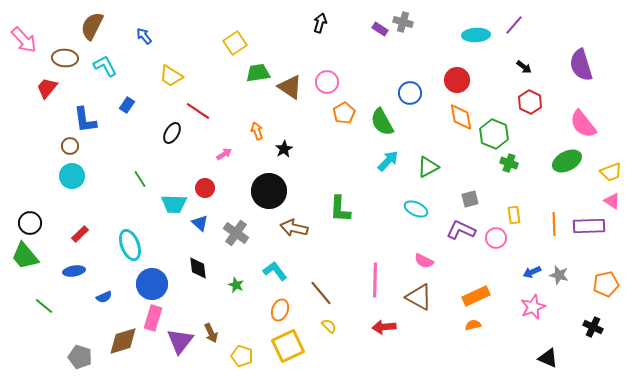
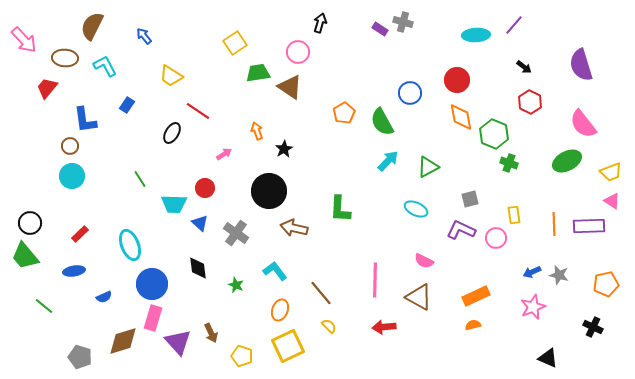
pink circle at (327, 82): moved 29 px left, 30 px up
purple triangle at (180, 341): moved 2 px left, 1 px down; rotated 20 degrees counterclockwise
